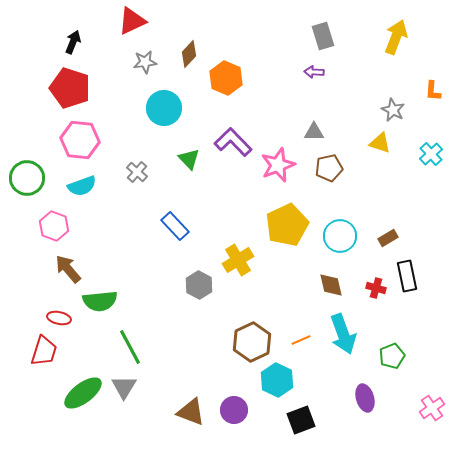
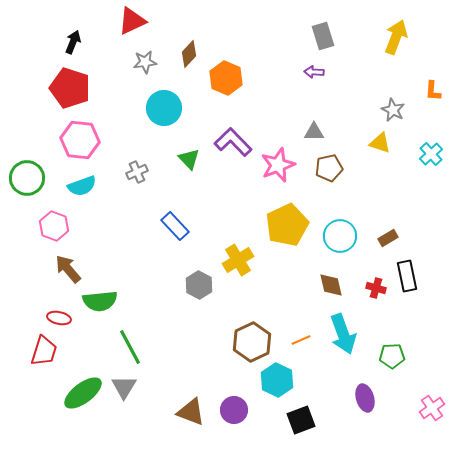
gray cross at (137, 172): rotated 25 degrees clockwise
green pentagon at (392, 356): rotated 20 degrees clockwise
